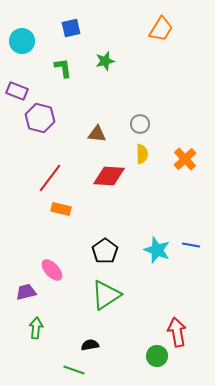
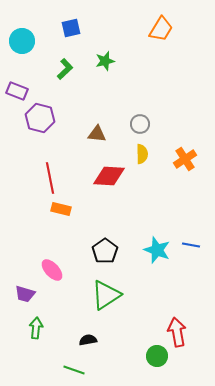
green L-shape: moved 2 px right, 1 px down; rotated 55 degrees clockwise
orange cross: rotated 10 degrees clockwise
red line: rotated 48 degrees counterclockwise
purple trapezoid: moved 1 px left, 2 px down; rotated 150 degrees counterclockwise
black semicircle: moved 2 px left, 5 px up
